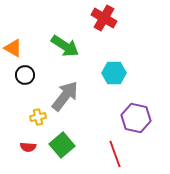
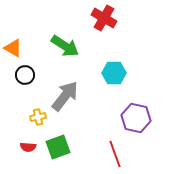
green square: moved 4 px left, 2 px down; rotated 20 degrees clockwise
